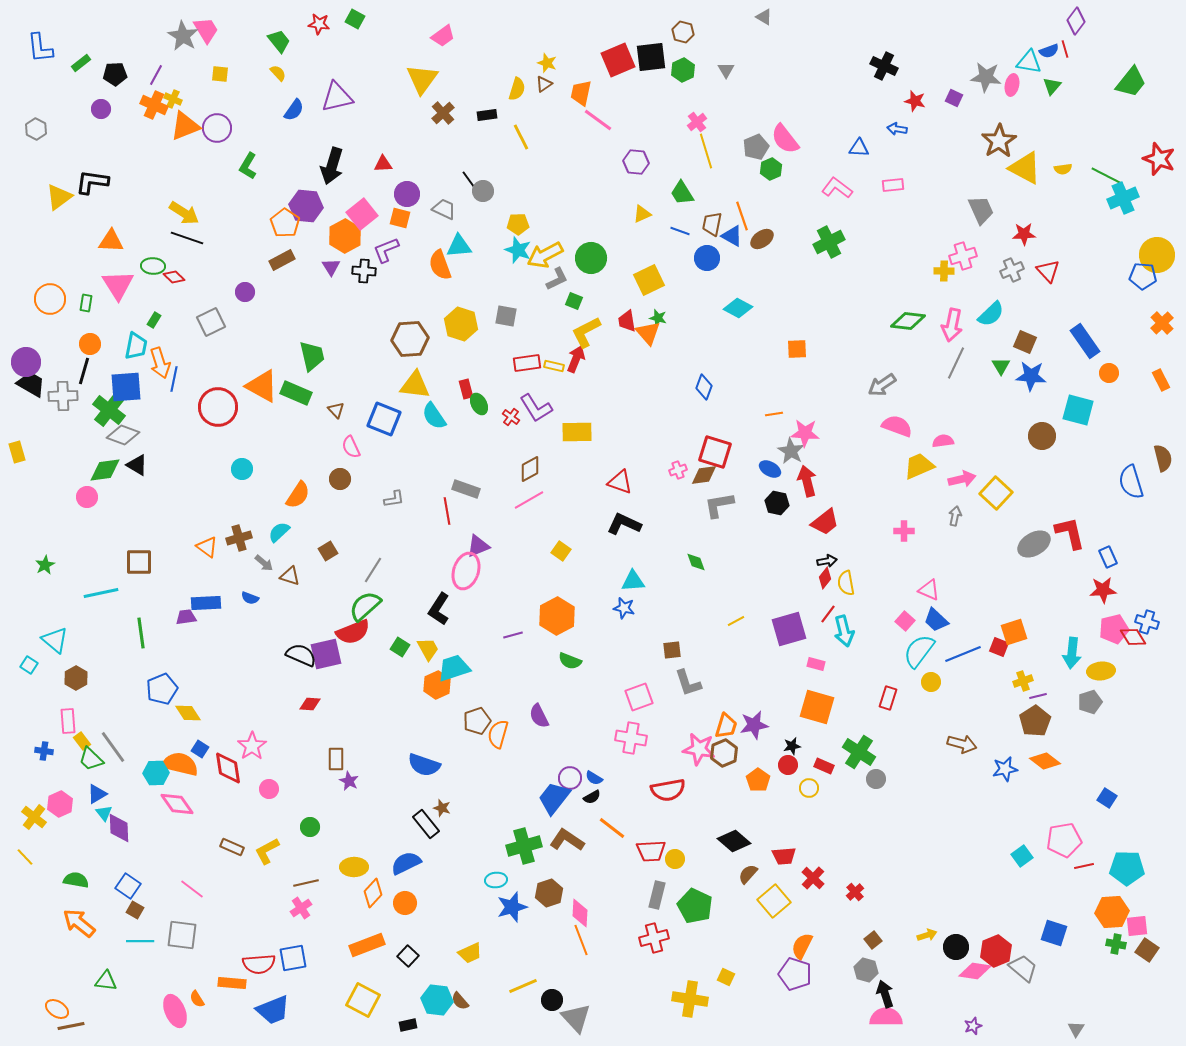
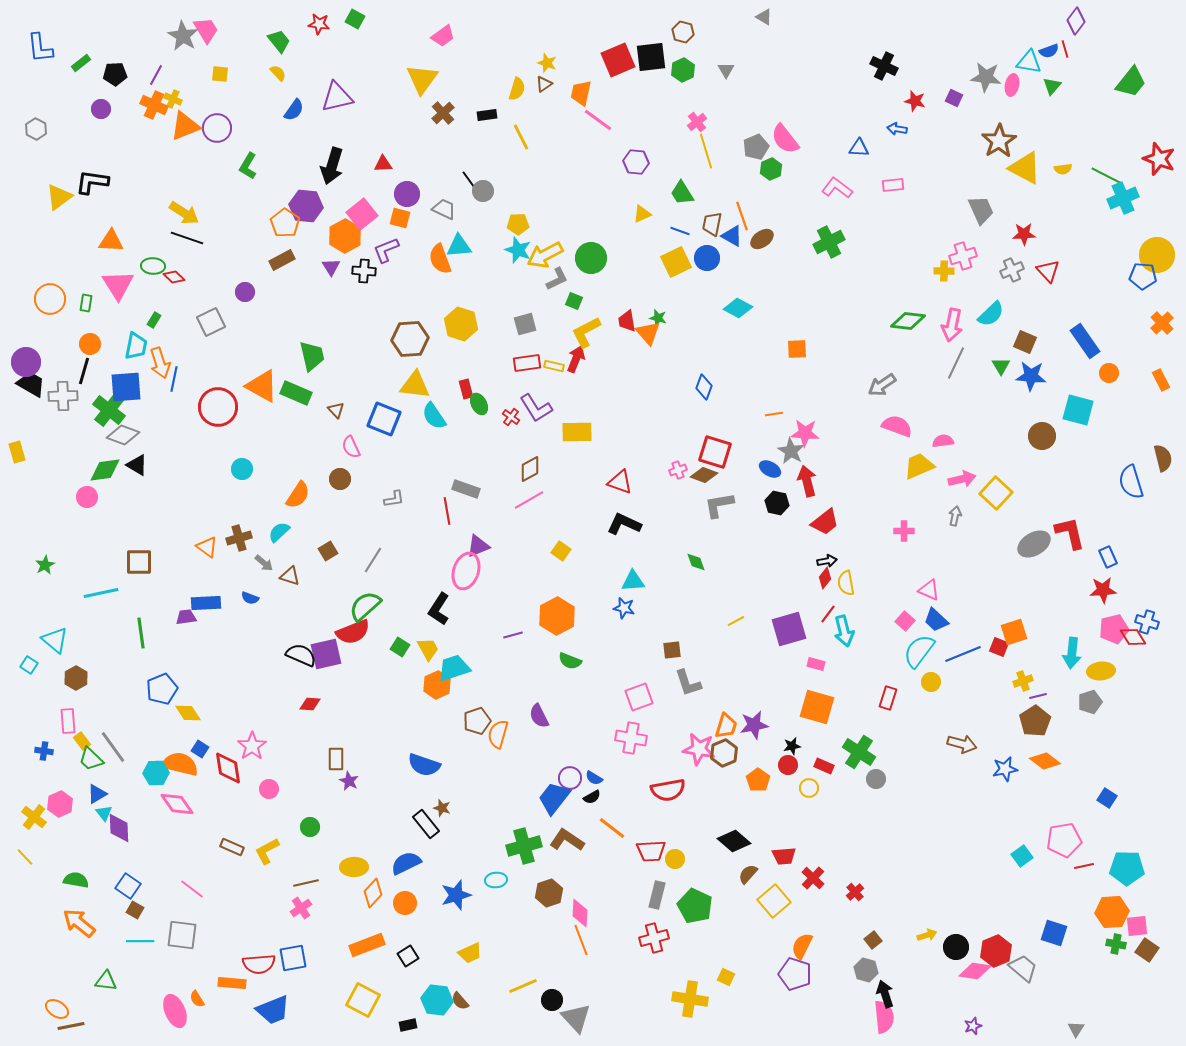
orange semicircle at (440, 265): moved 6 px up
yellow square at (649, 280): moved 27 px right, 18 px up
gray square at (506, 316): moved 19 px right, 8 px down; rotated 25 degrees counterclockwise
brown diamond at (704, 475): rotated 28 degrees clockwise
gray line at (373, 570): moved 10 px up
blue star at (512, 907): moved 56 px left, 12 px up
black square at (408, 956): rotated 15 degrees clockwise
pink semicircle at (886, 1017): moved 2 px left; rotated 84 degrees clockwise
